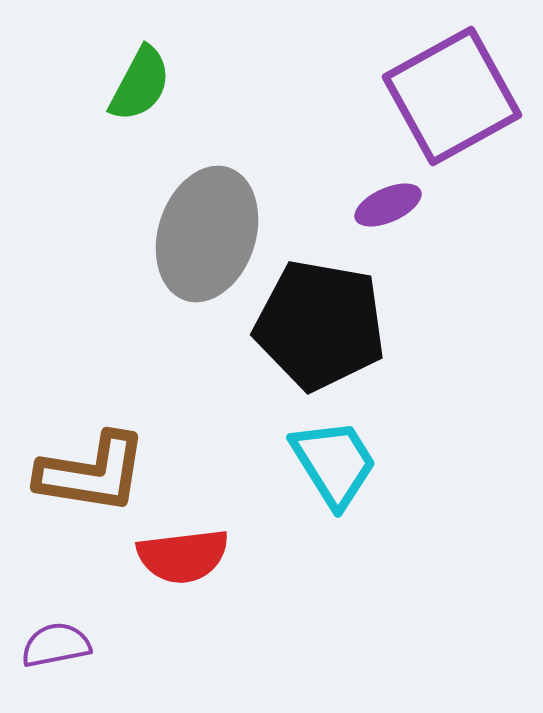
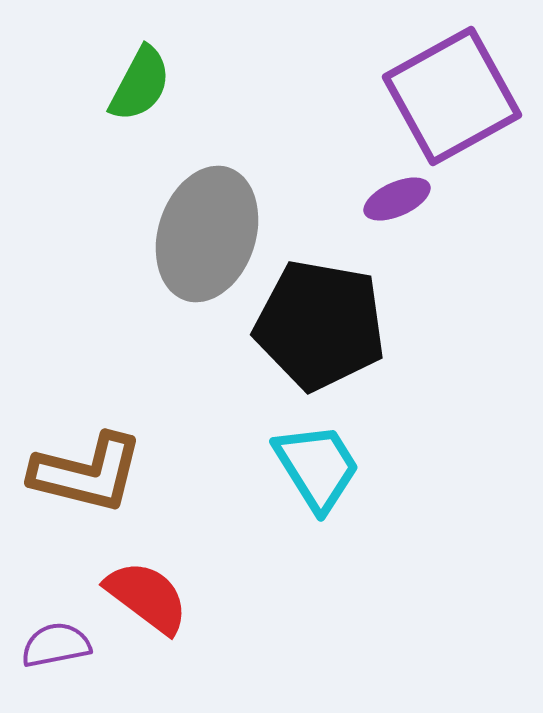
purple ellipse: moved 9 px right, 6 px up
cyan trapezoid: moved 17 px left, 4 px down
brown L-shape: moved 5 px left; rotated 5 degrees clockwise
red semicircle: moved 36 px left, 41 px down; rotated 136 degrees counterclockwise
